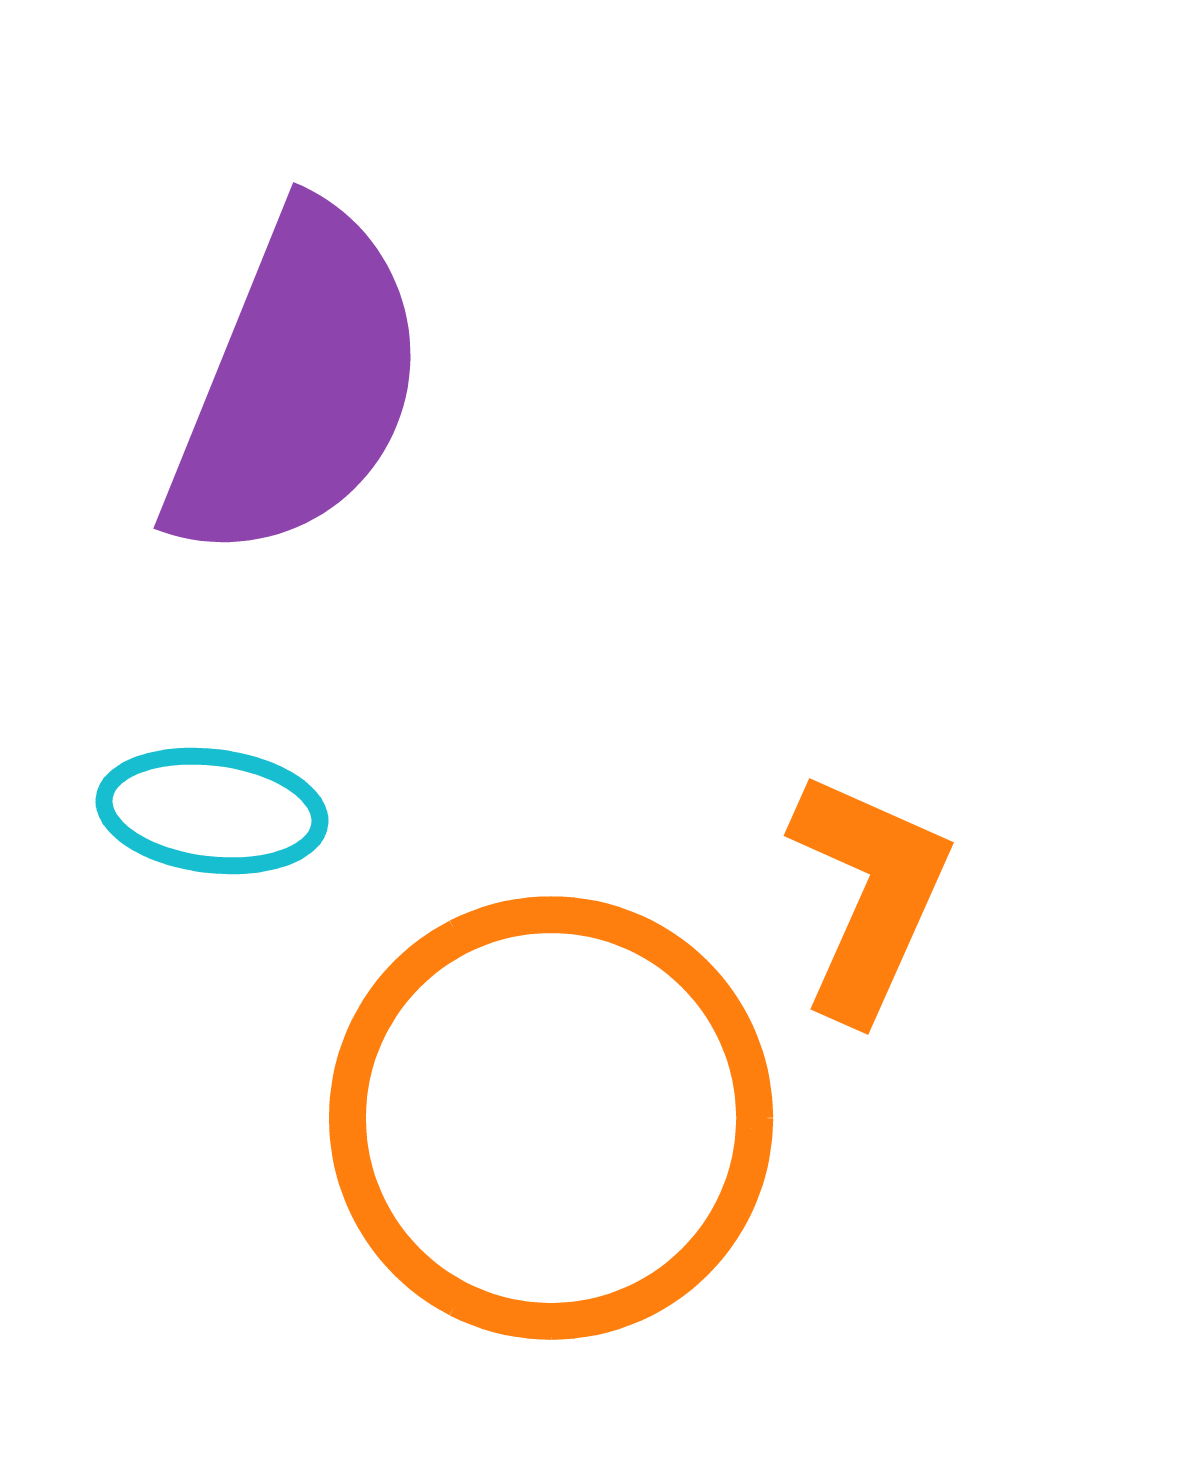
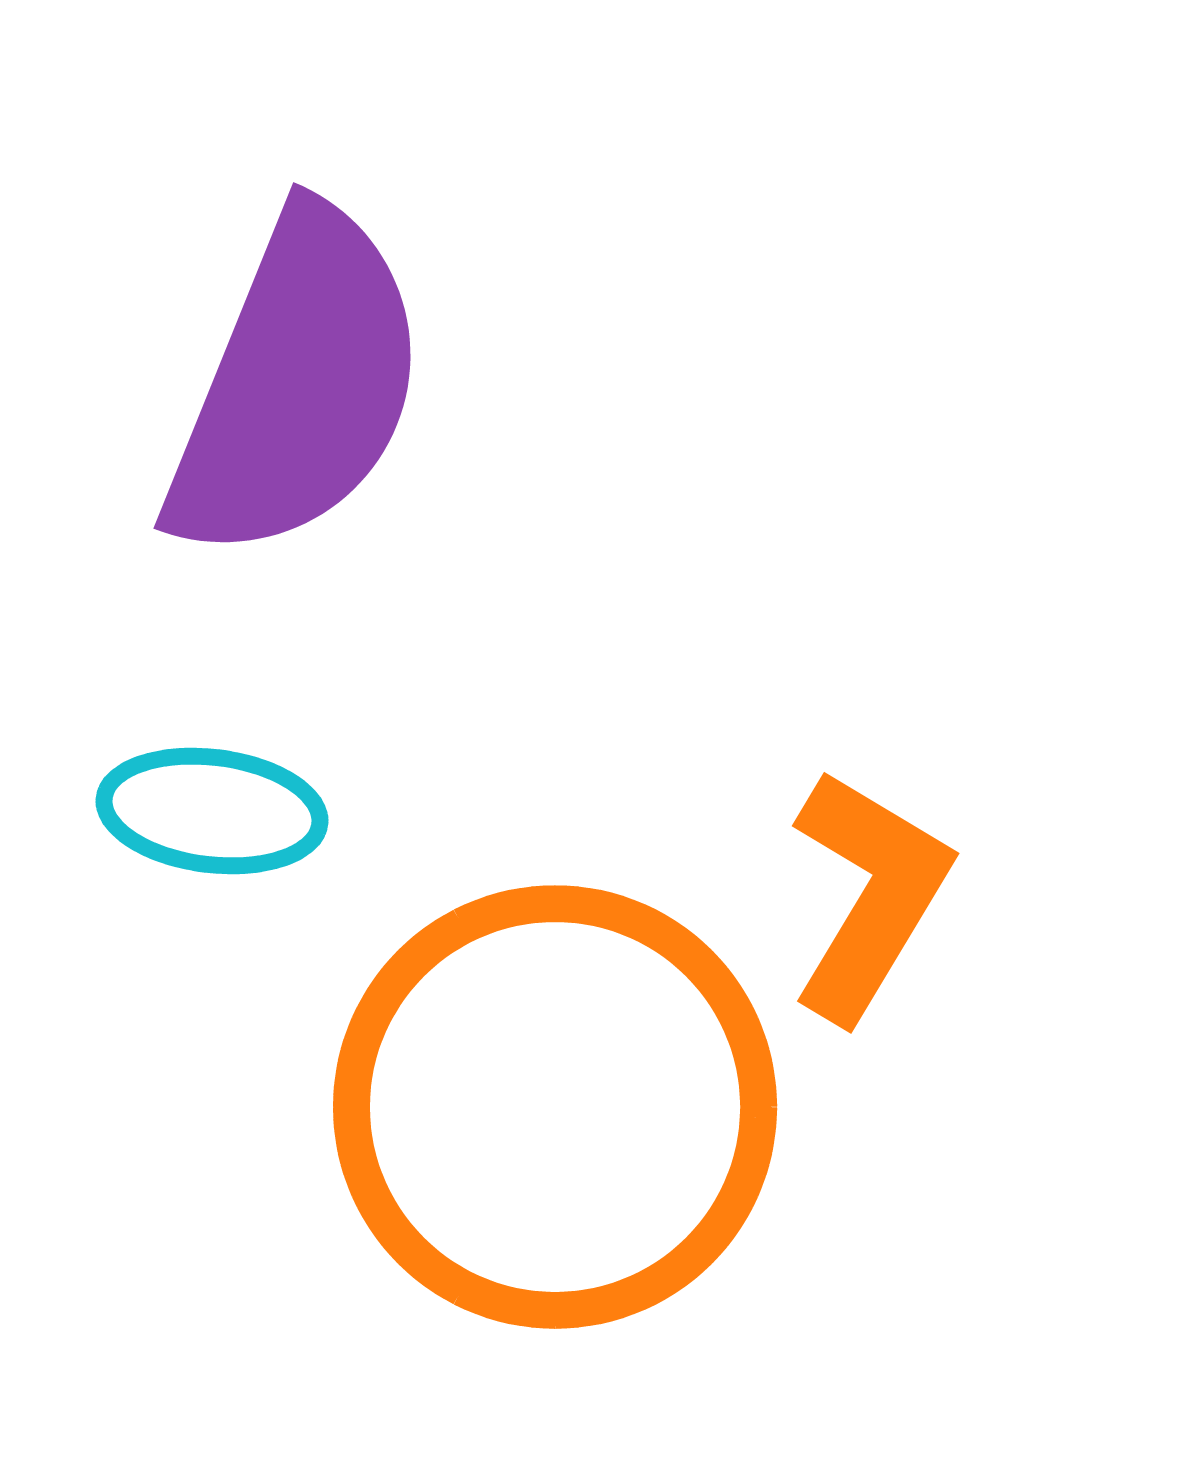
orange L-shape: rotated 7 degrees clockwise
orange circle: moved 4 px right, 11 px up
